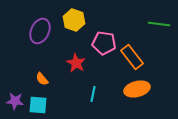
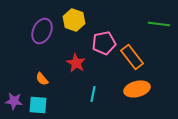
purple ellipse: moved 2 px right
pink pentagon: rotated 20 degrees counterclockwise
purple star: moved 1 px left
